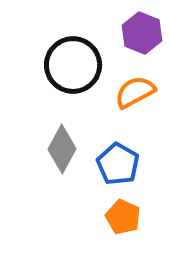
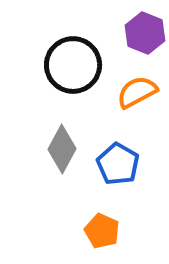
purple hexagon: moved 3 px right
orange semicircle: moved 2 px right
orange pentagon: moved 21 px left, 14 px down
